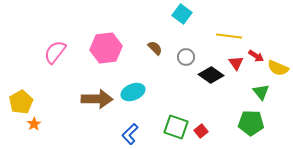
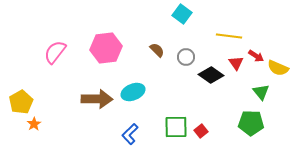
brown semicircle: moved 2 px right, 2 px down
green square: rotated 20 degrees counterclockwise
